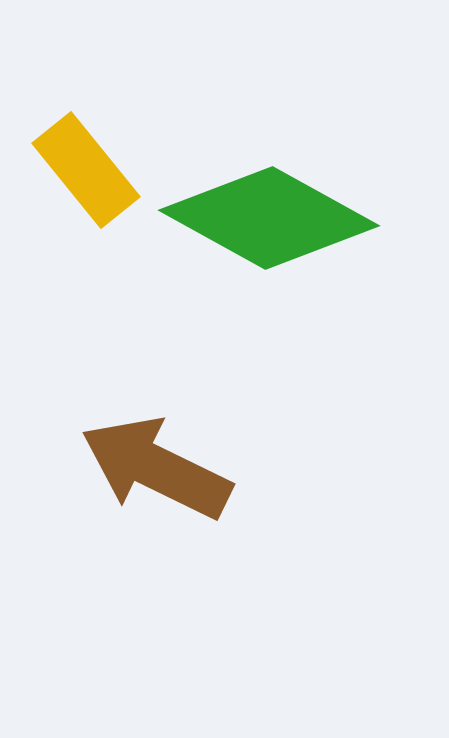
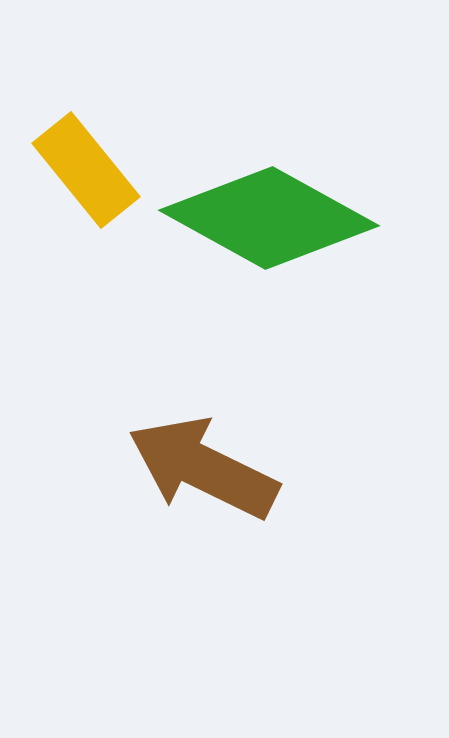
brown arrow: moved 47 px right
